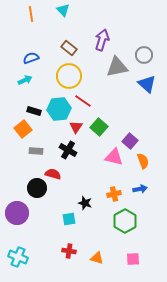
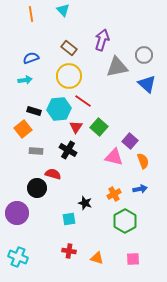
cyan arrow: rotated 16 degrees clockwise
orange cross: rotated 16 degrees counterclockwise
